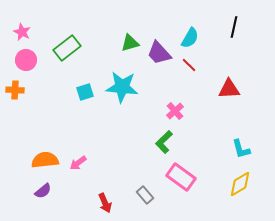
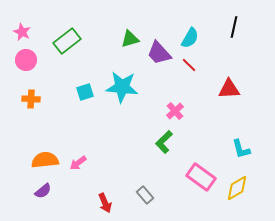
green triangle: moved 4 px up
green rectangle: moved 7 px up
orange cross: moved 16 px right, 9 px down
pink rectangle: moved 20 px right
yellow diamond: moved 3 px left, 4 px down
